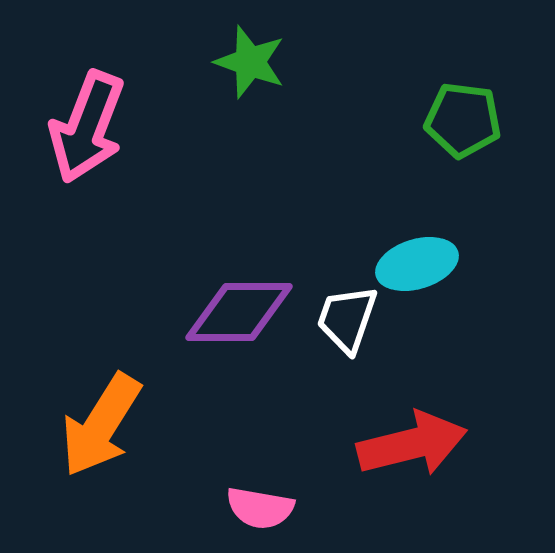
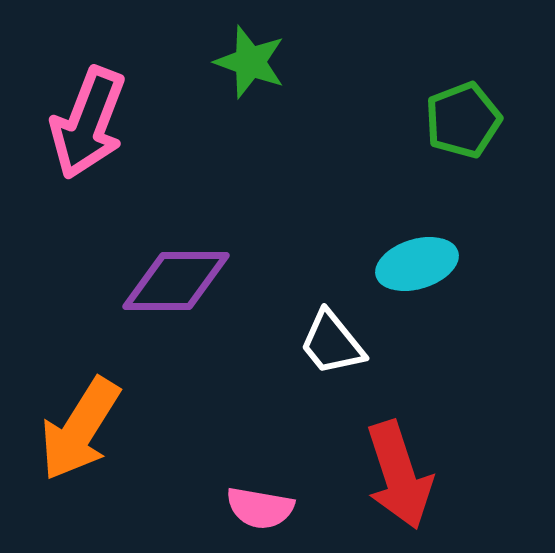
green pentagon: rotated 28 degrees counterclockwise
pink arrow: moved 1 px right, 4 px up
purple diamond: moved 63 px left, 31 px up
white trapezoid: moved 15 px left, 24 px down; rotated 58 degrees counterclockwise
orange arrow: moved 21 px left, 4 px down
red arrow: moved 13 px left, 31 px down; rotated 86 degrees clockwise
